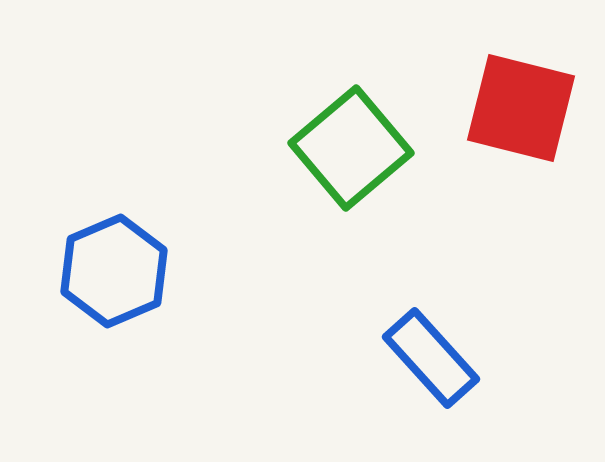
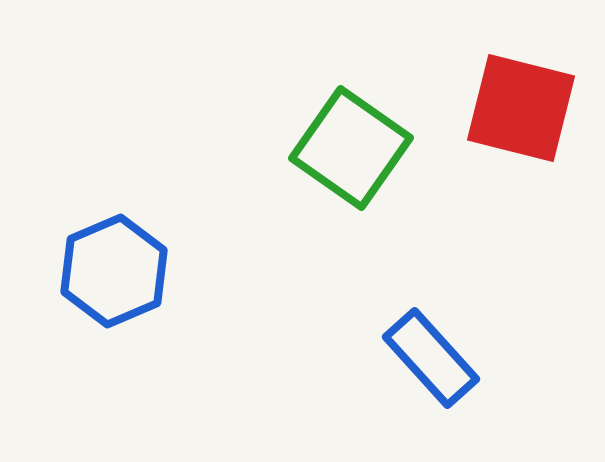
green square: rotated 15 degrees counterclockwise
